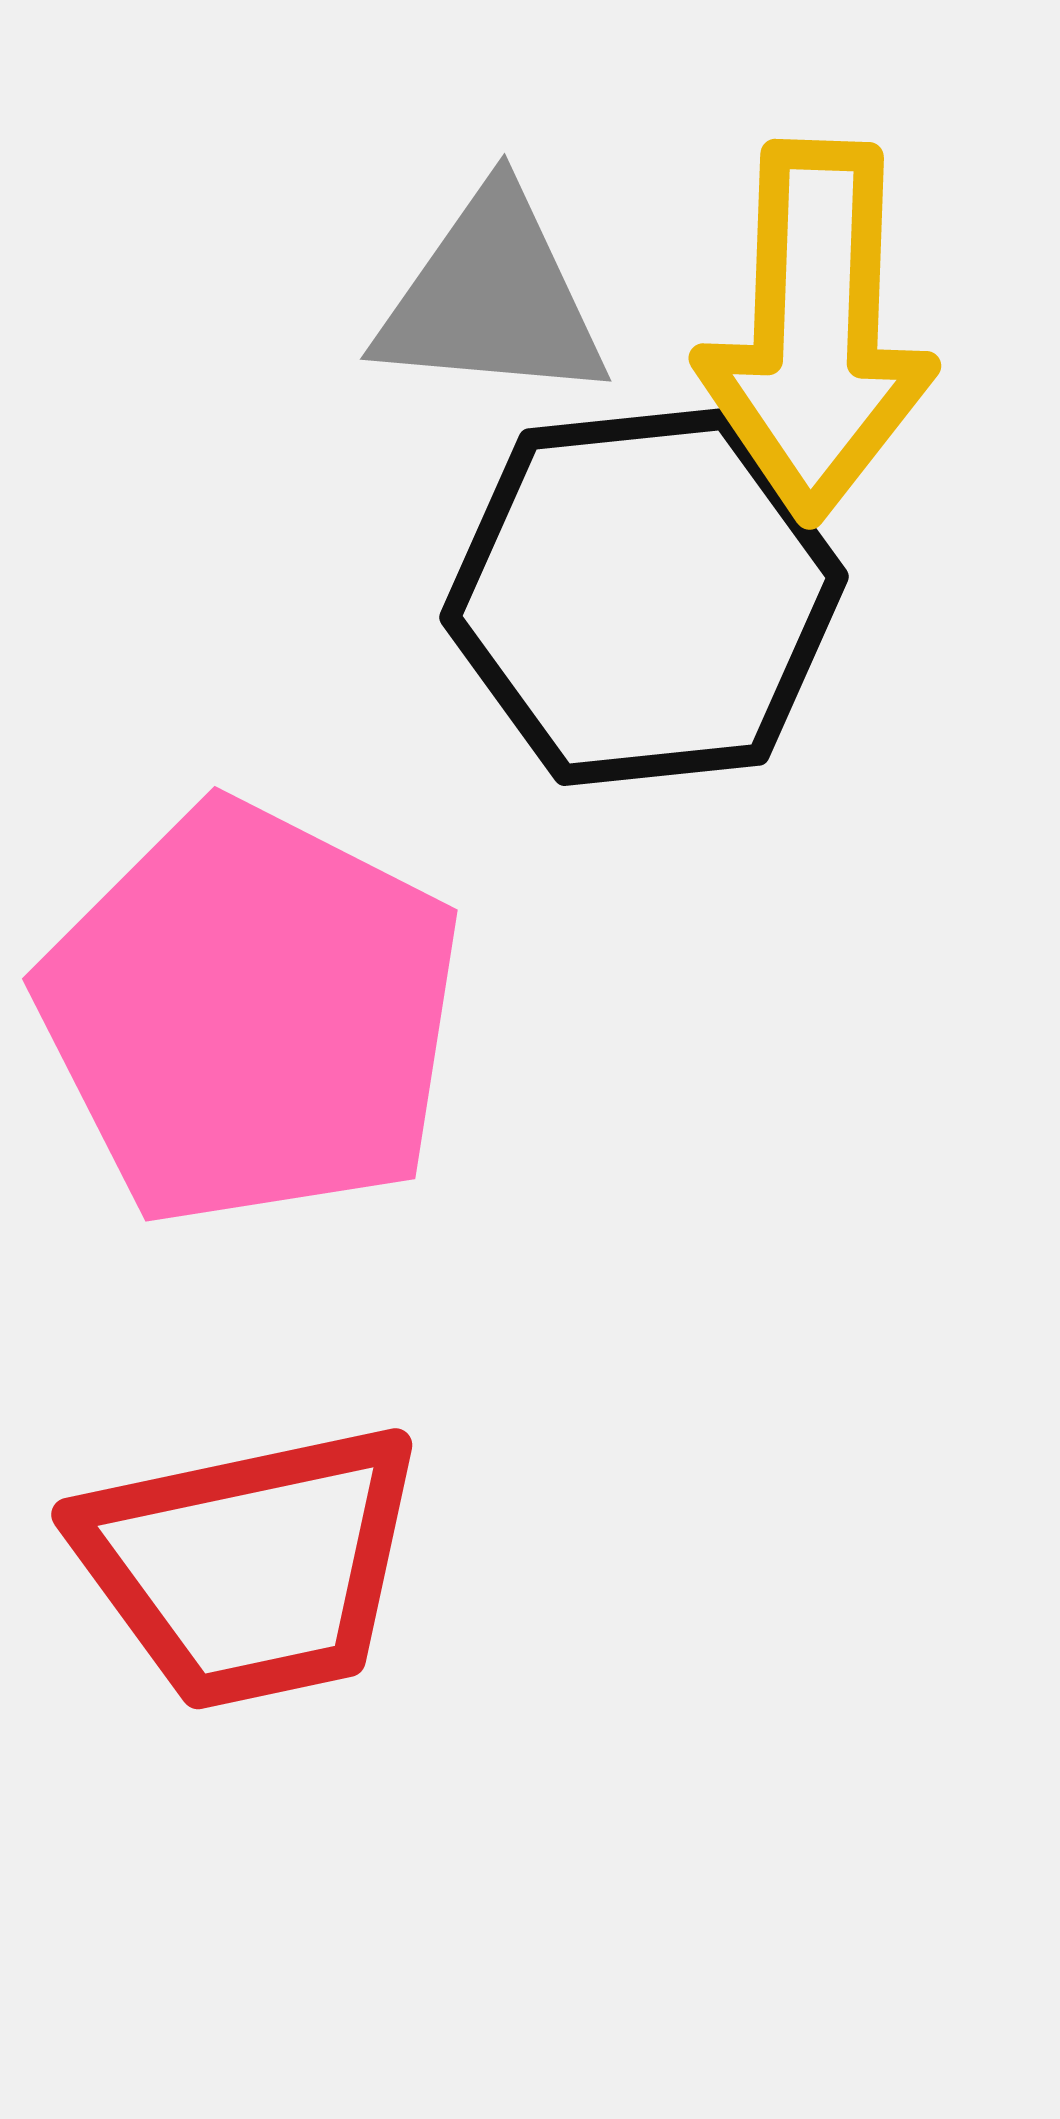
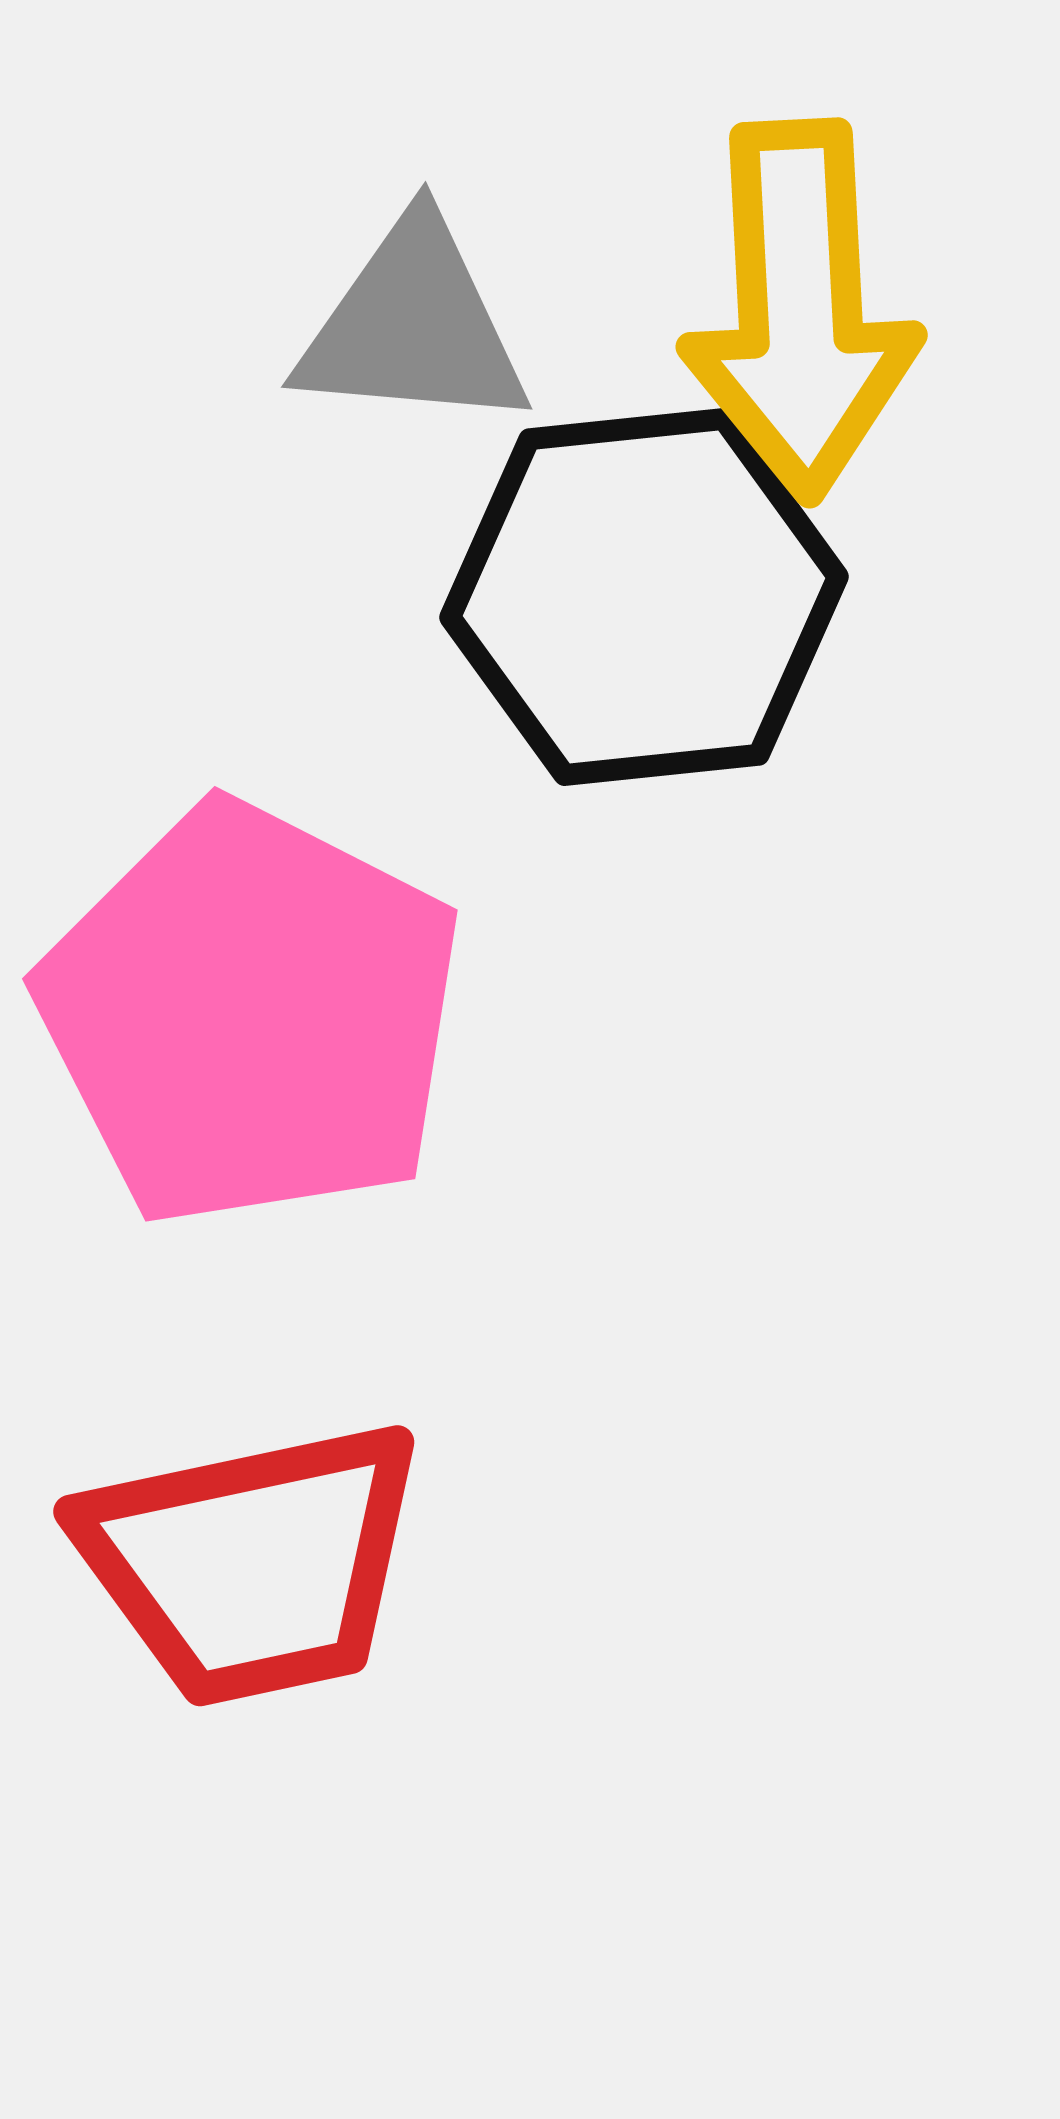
gray triangle: moved 79 px left, 28 px down
yellow arrow: moved 16 px left, 21 px up; rotated 5 degrees counterclockwise
red trapezoid: moved 2 px right, 3 px up
